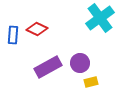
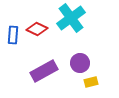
cyan cross: moved 29 px left
purple rectangle: moved 4 px left, 4 px down
